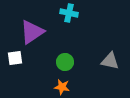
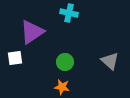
gray triangle: rotated 30 degrees clockwise
